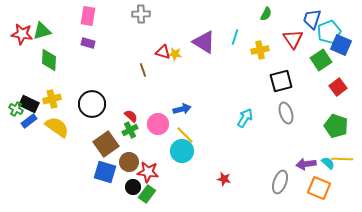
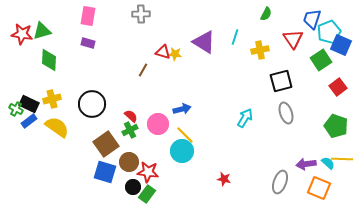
brown line at (143, 70): rotated 48 degrees clockwise
